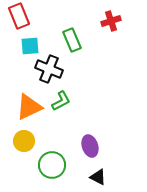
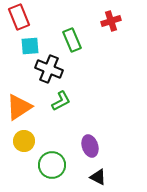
red rectangle: moved 1 px down
orange triangle: moved 10 px left; rotated 8 degrees counterclockwise
